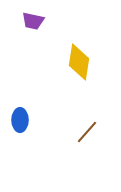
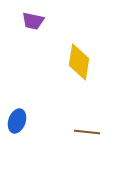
blue ellipse: moved 3 px left, 1 px down; rotated 20 degrees clockwise
brown line: rotated 55 degrees clockwise
